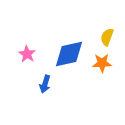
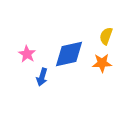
yellow semicircle: moved 1 px left, 1 px up
blue arrow: moved 3 px left, 7 px up
